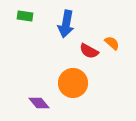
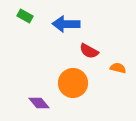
green rectangle: rotated 21 degrees clockwise
blue arrow: rotated 80 degrees clockwise
orange semicircle: moved 6 px right, 25 px down; rotated 28 degrees counterclockwise
